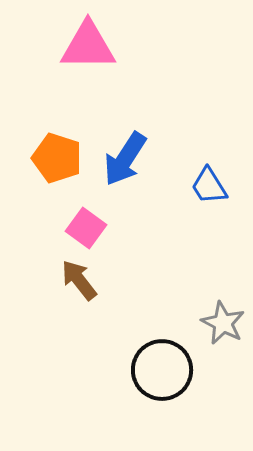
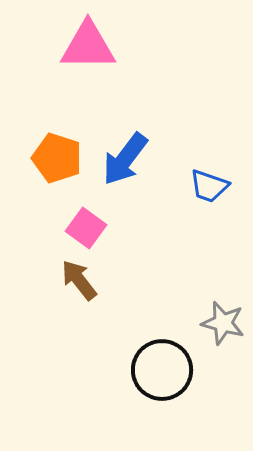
blue arrow: rotated 4 degrees clockwise
blue trapezoid: rotated 39 degrees counterclockwise
gray star: rotated 12 degrees counterclockwise
